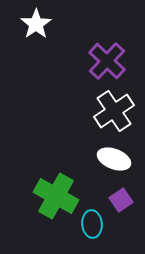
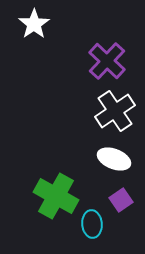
white star: moved 2 px left
white cross: moved 1 px right
